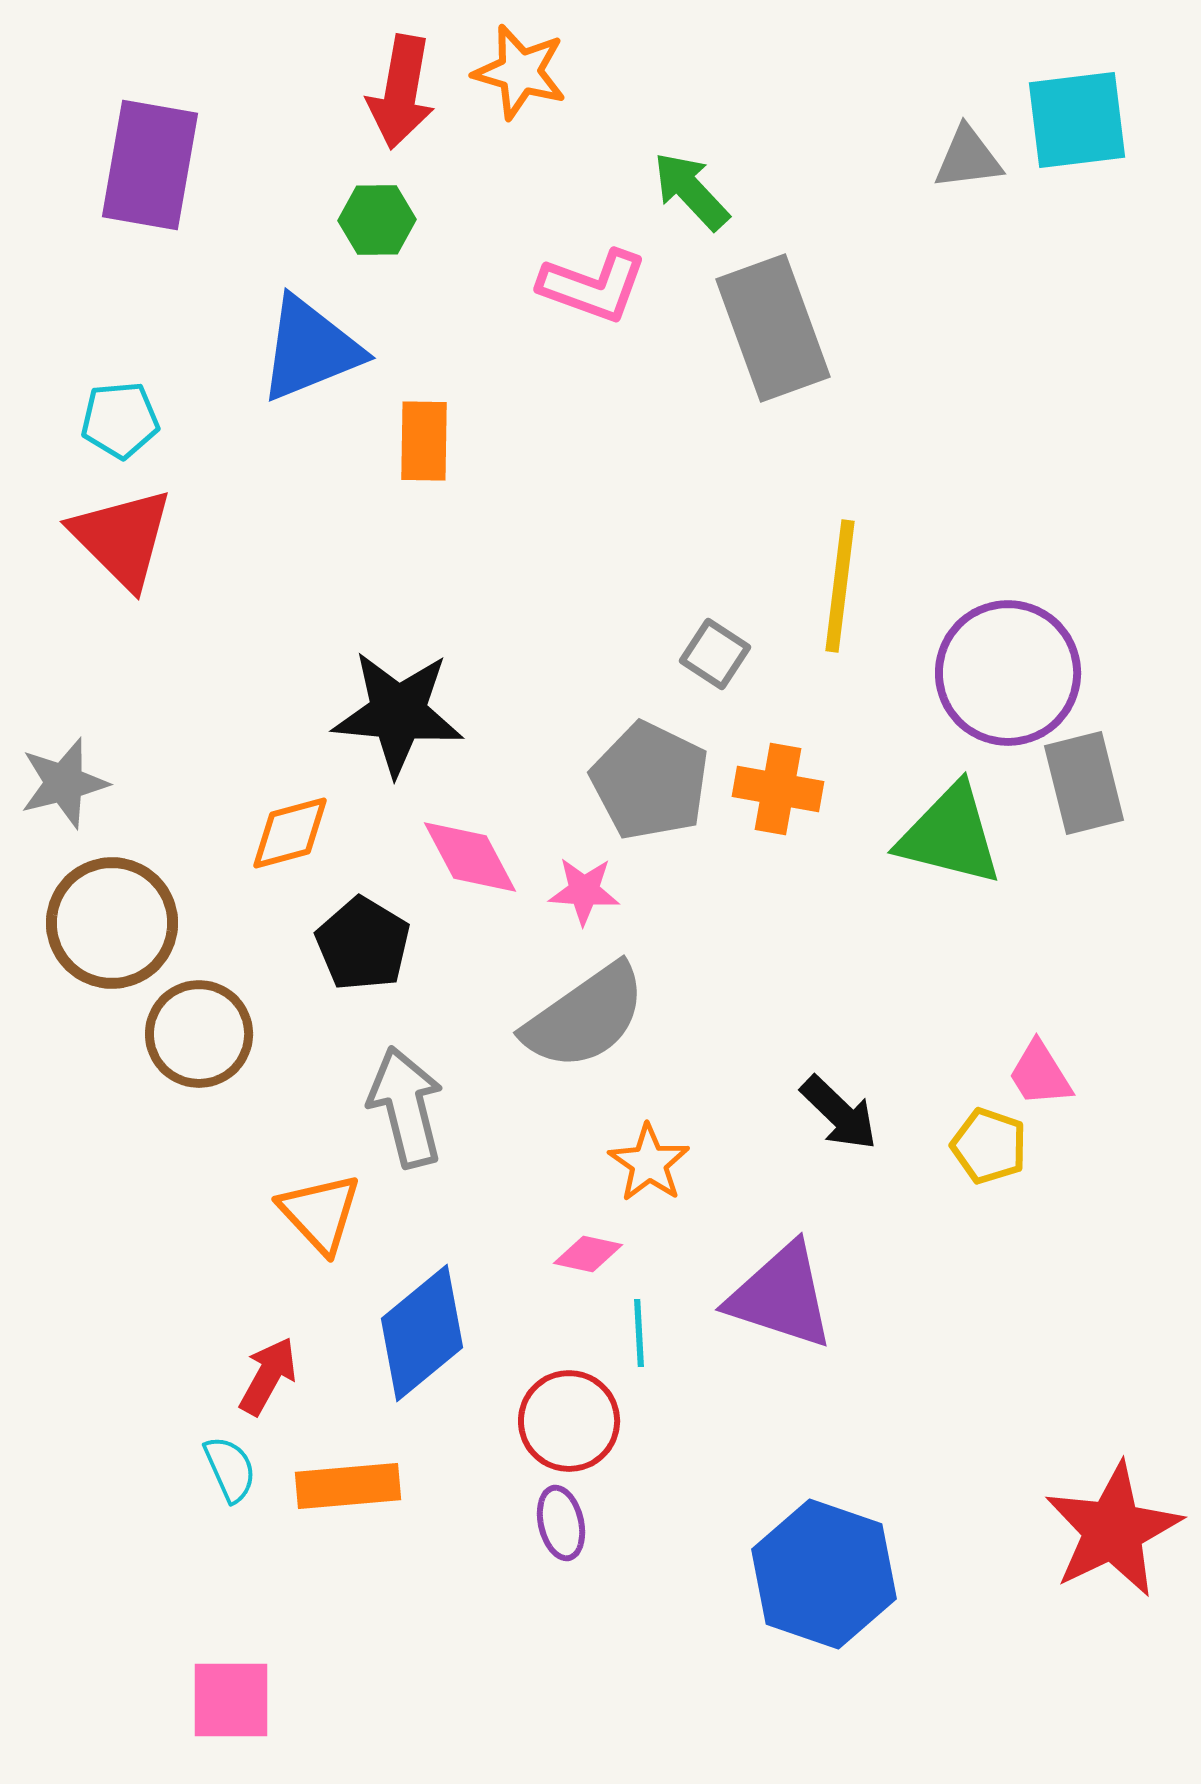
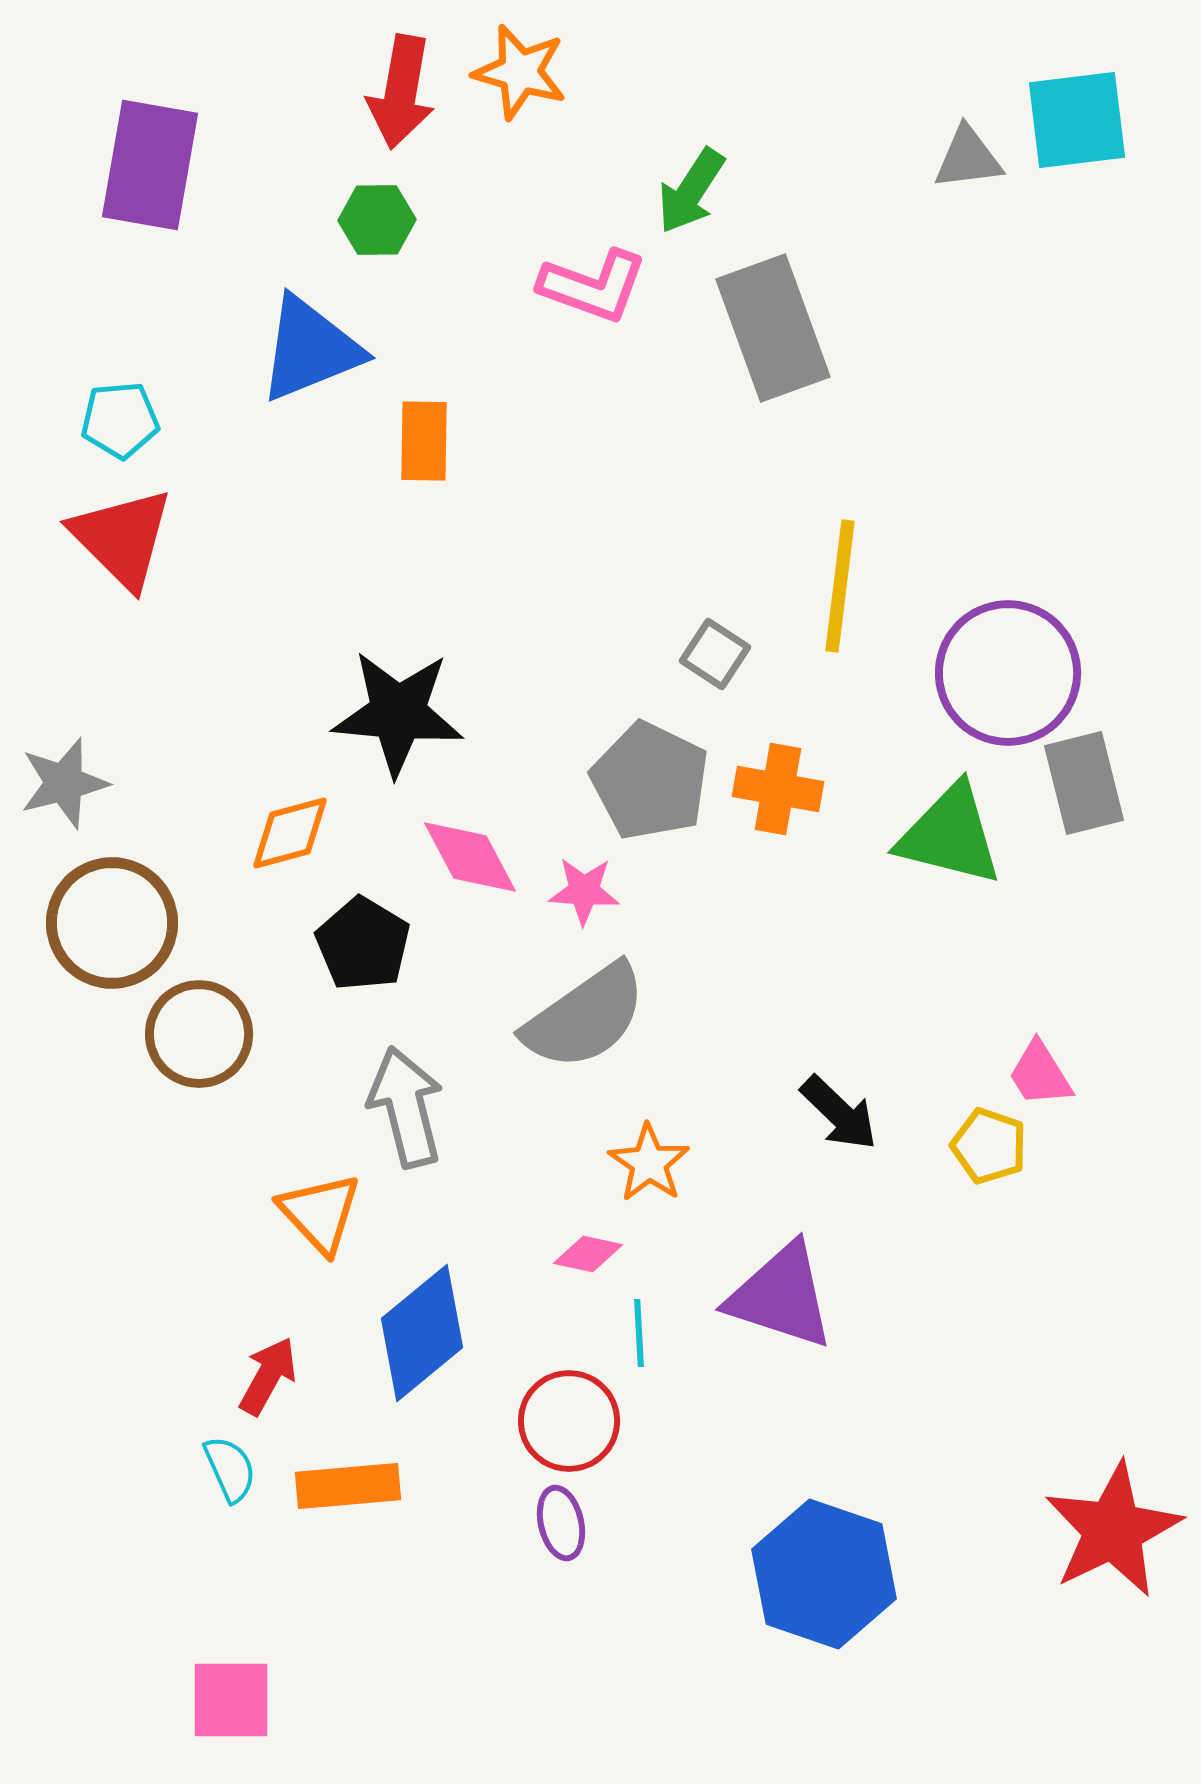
green arrow at (691, 191): rotated 104 degrees counterclockwise
